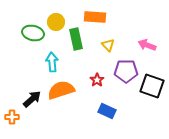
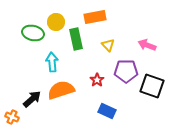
orange rectangle: rotated 15 degrees counterclockwise
orange cross: rotated 24 degrees clockwise
